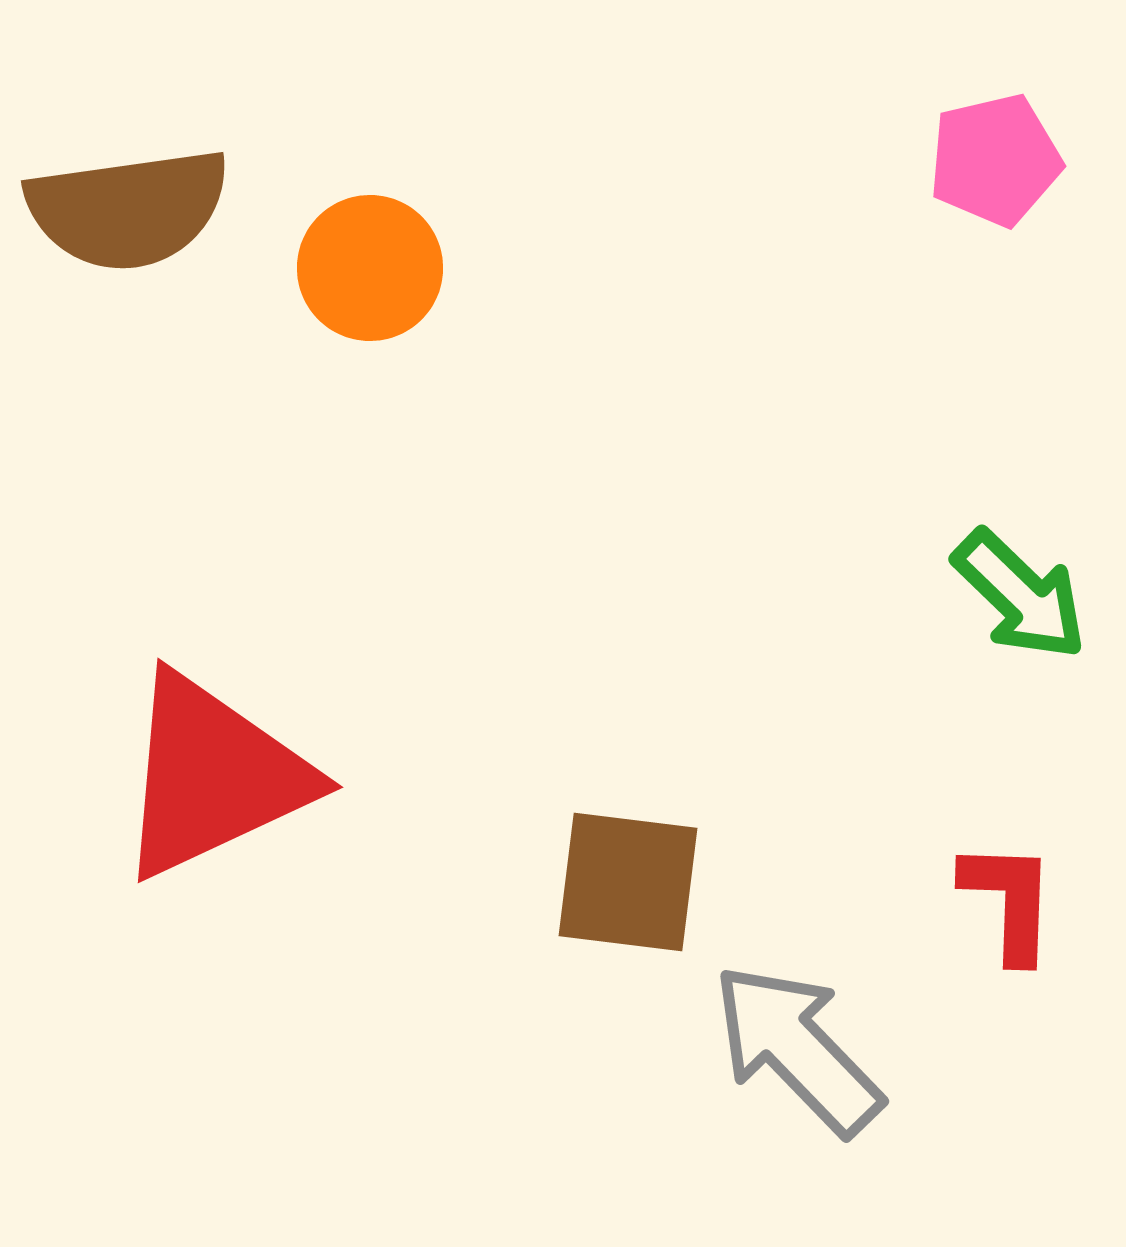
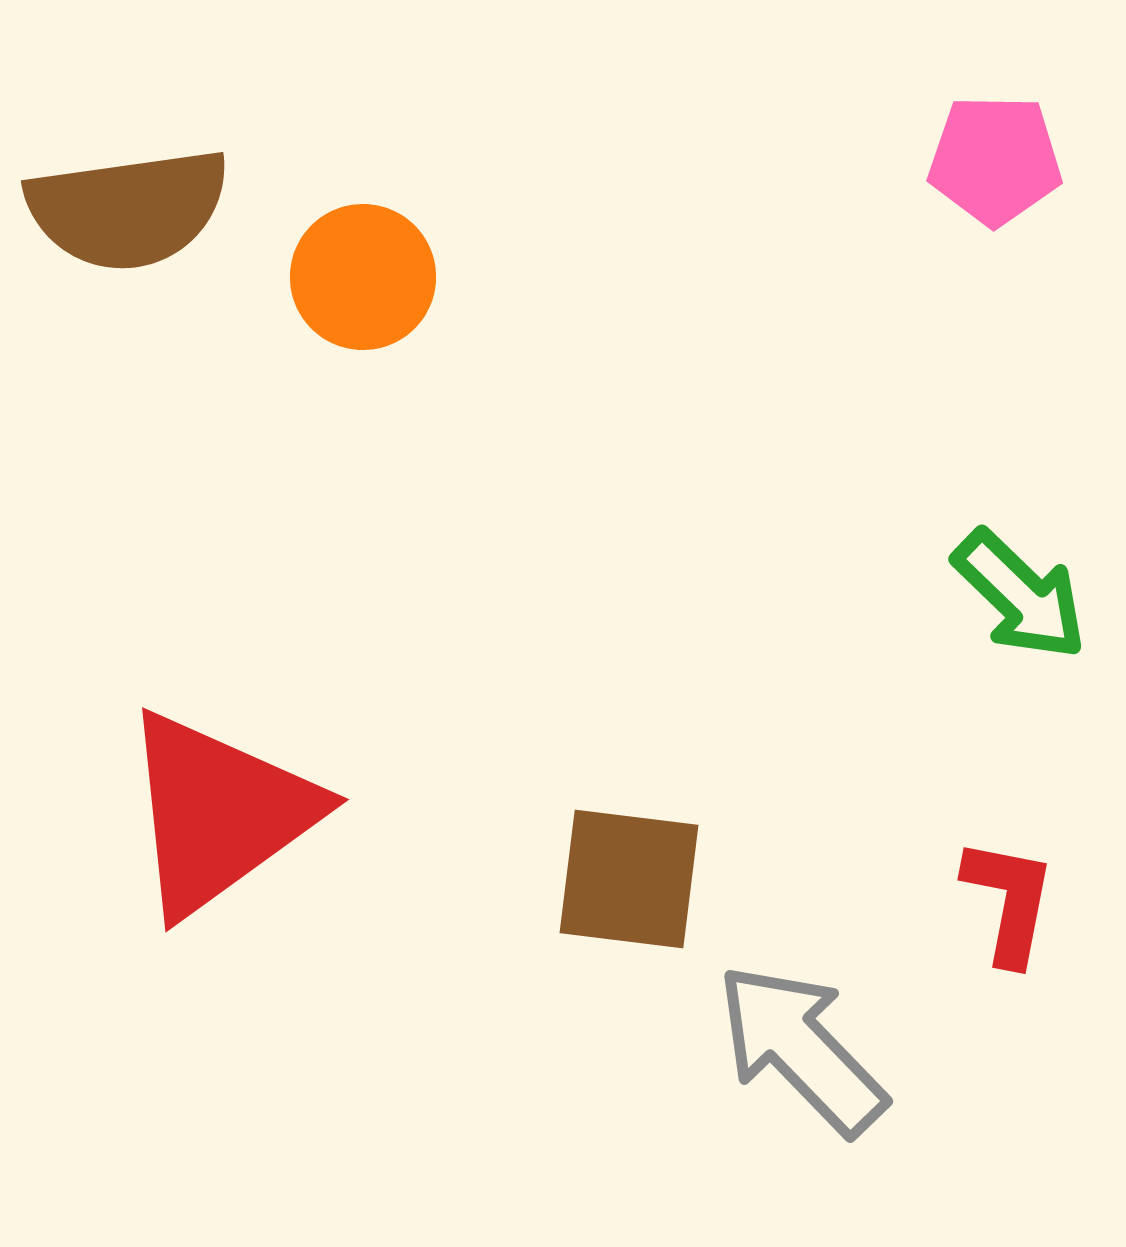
pink pentagon: rotated 14 degrees clockwise
orange circle: moved 7 px left, 9 px down
red triangle: moved 6 px right, 37 px down; rotated 11 degrees counterclockwise
brown square: moved 1 px right, 3 px up
red L-shape: rotated 9 degrees clockwise
gray arrow: moved 4 px right
